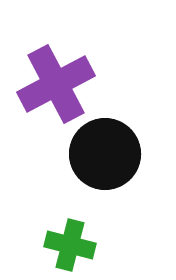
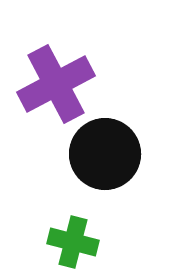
green cross: moved 3 px right, 3 px up
